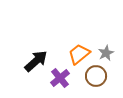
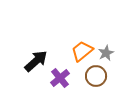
orange trapezoid: moved 3 px right, 3 px up
